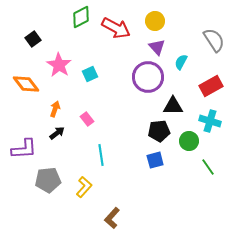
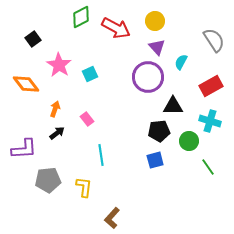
yellow L-shape: rotated 35 degrees counterclockwise
